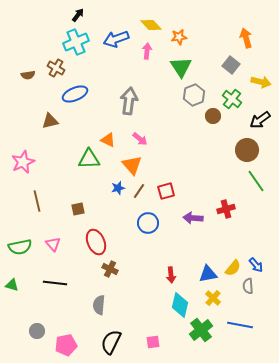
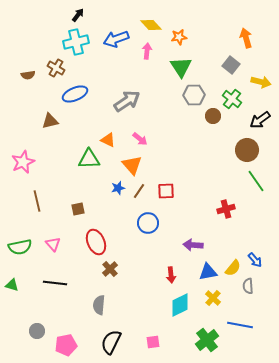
cyan cross at (76, 42): rotated 10 degrees clockwise
gray hexagon at (194, 95): rotated 20 degrees clockwise
gray arrow at (129, 101): moved 2 px left; rotated 48 degrees clockwise
red square at (166, 191): rotated 12 degrees clockwise
purple arrow at (193, 218): moved 27 px down
blue arrow at (256, 265): moved 1 px left, 5 px up
brown cross at (110, 269): rotated 21 degrees clockwise
blue triangle at (208, 274): moved 2 px up
cyan diamond at (180, 305): rotated 50 degrees clockwise
green cross at (201, 330): moved 6 px right, 10 px down
